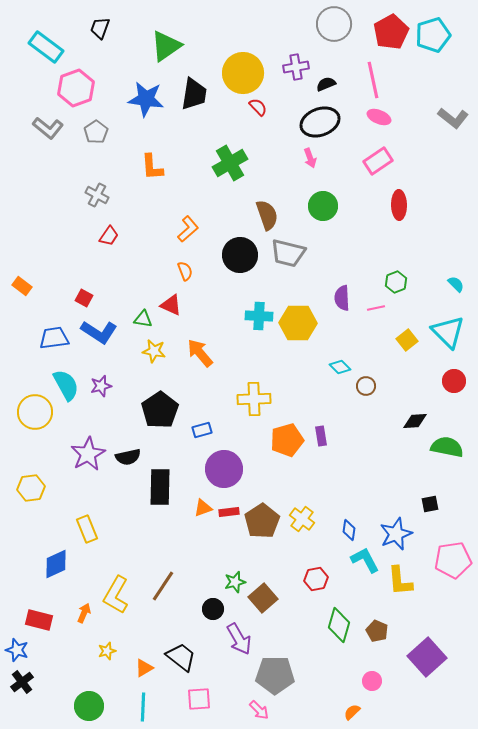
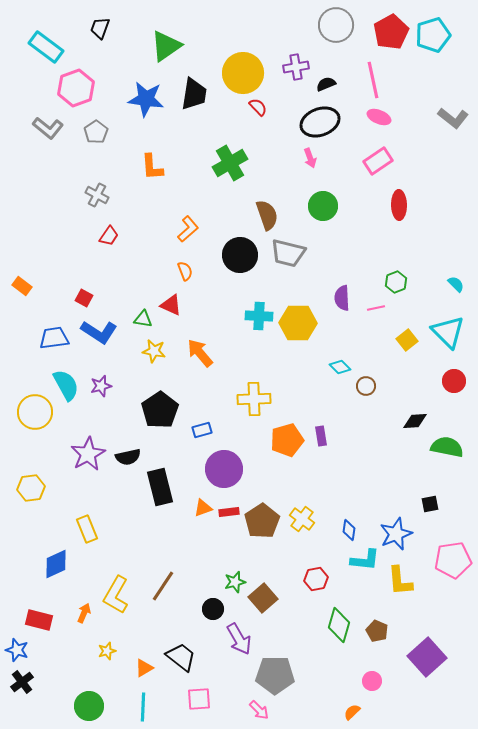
gray circle at (334, 24): moved 2 px right, 1 px down
black rectangle at (160, 487): rotated 15 degrees counterclockwise
cyan L-shape at (365, 560): rotated 124 degrees clockwise
